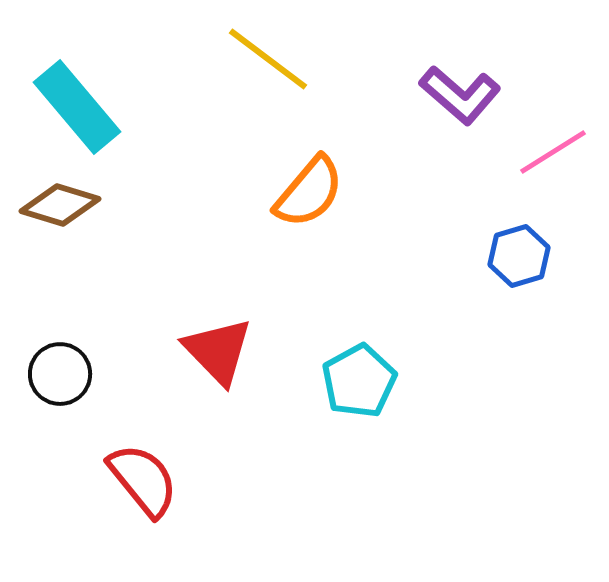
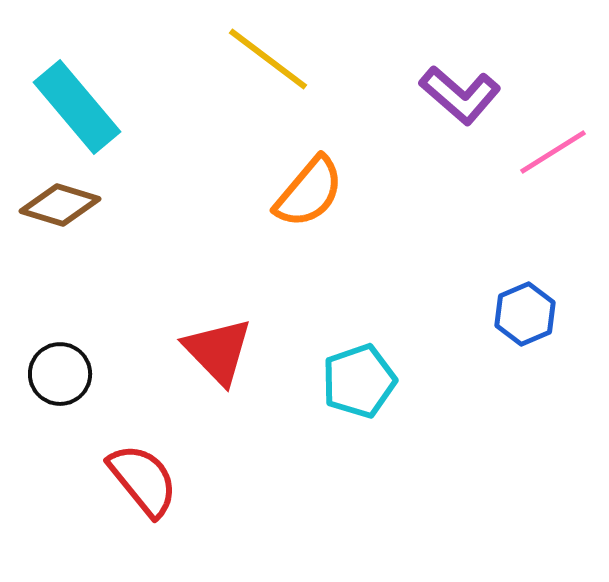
blue hexagon: moved 6 px right, 58 px down; rotated 6 degrees counterclockwise
cyan pentagon: rotated 10 degrees clockwise
